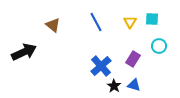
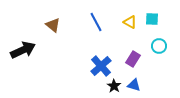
yellow triangle: rotated 32 degrees counterclockwise
black arrow: moved 1 px left, 2 px up
